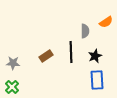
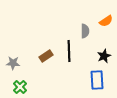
orange semicircle: moved 1 px up
black line: moved 2 px left, 1 px up
black star: moved 9 px right
green cross: moved 8 px right
